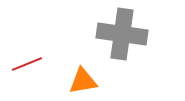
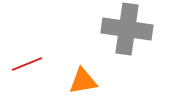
gray cross: moved 5 px right, 5 px up
